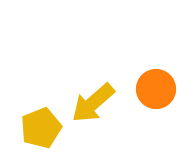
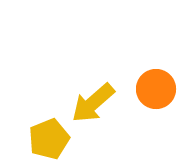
yellow pentagon: moved 8 px right, 11 px down
